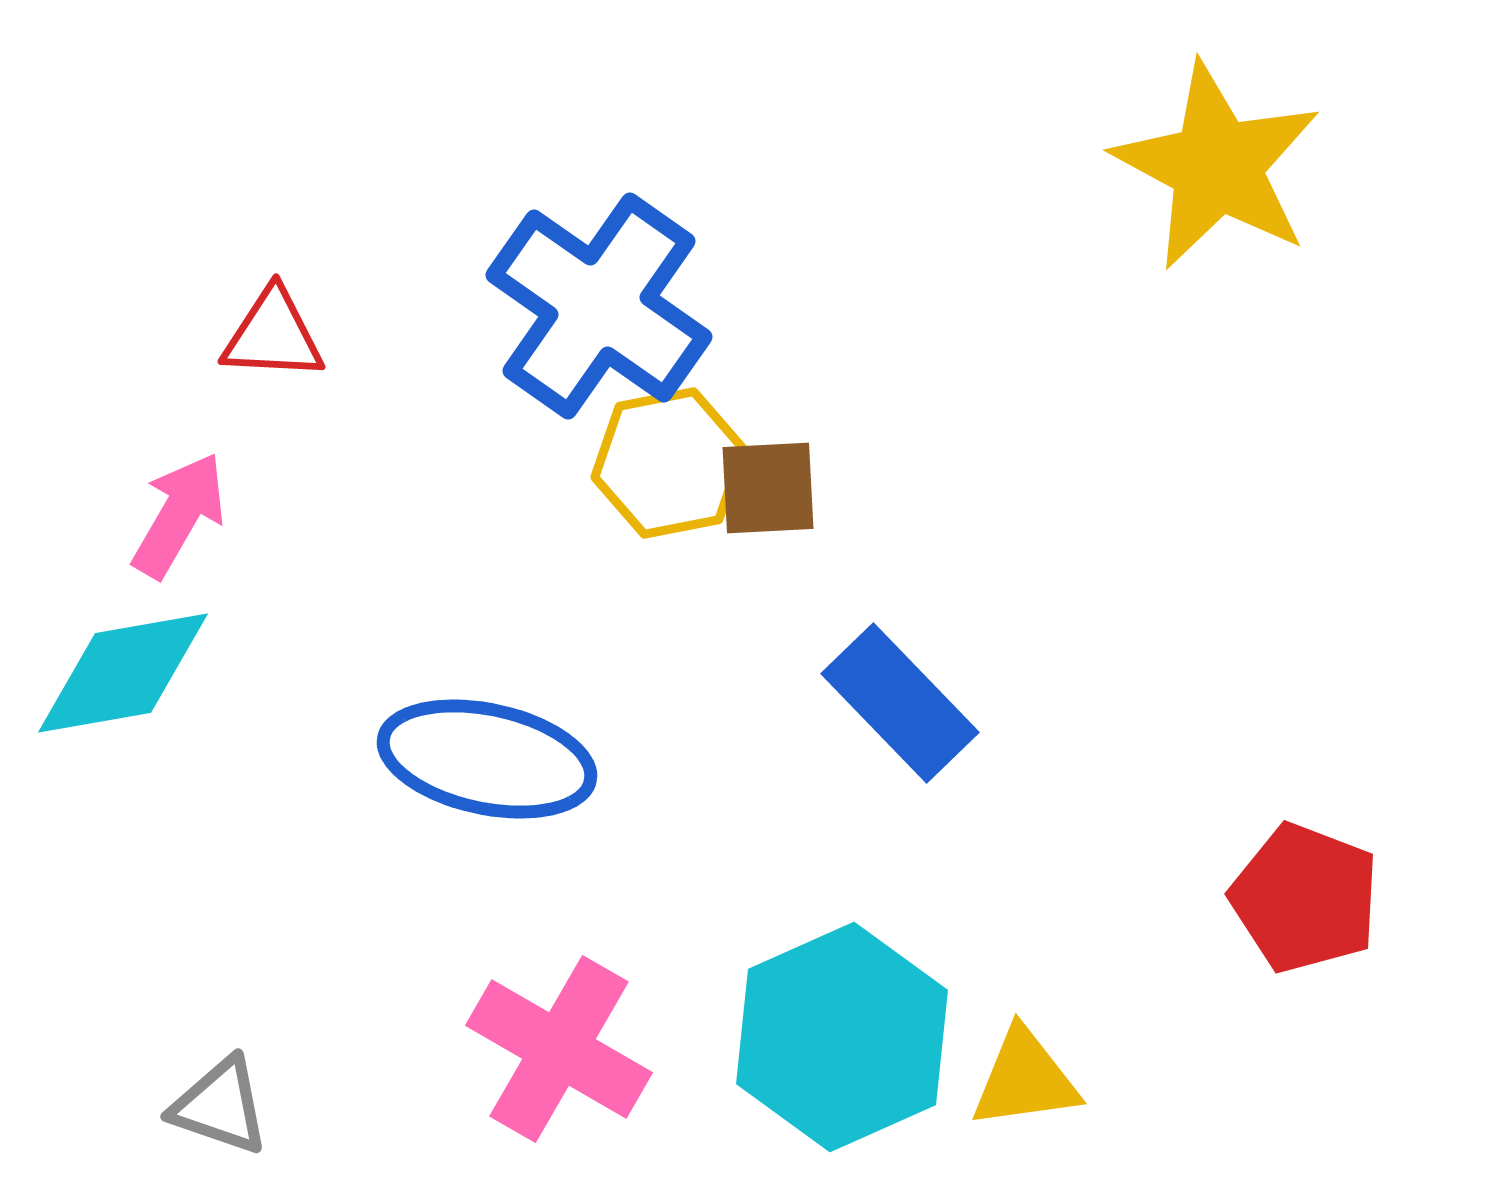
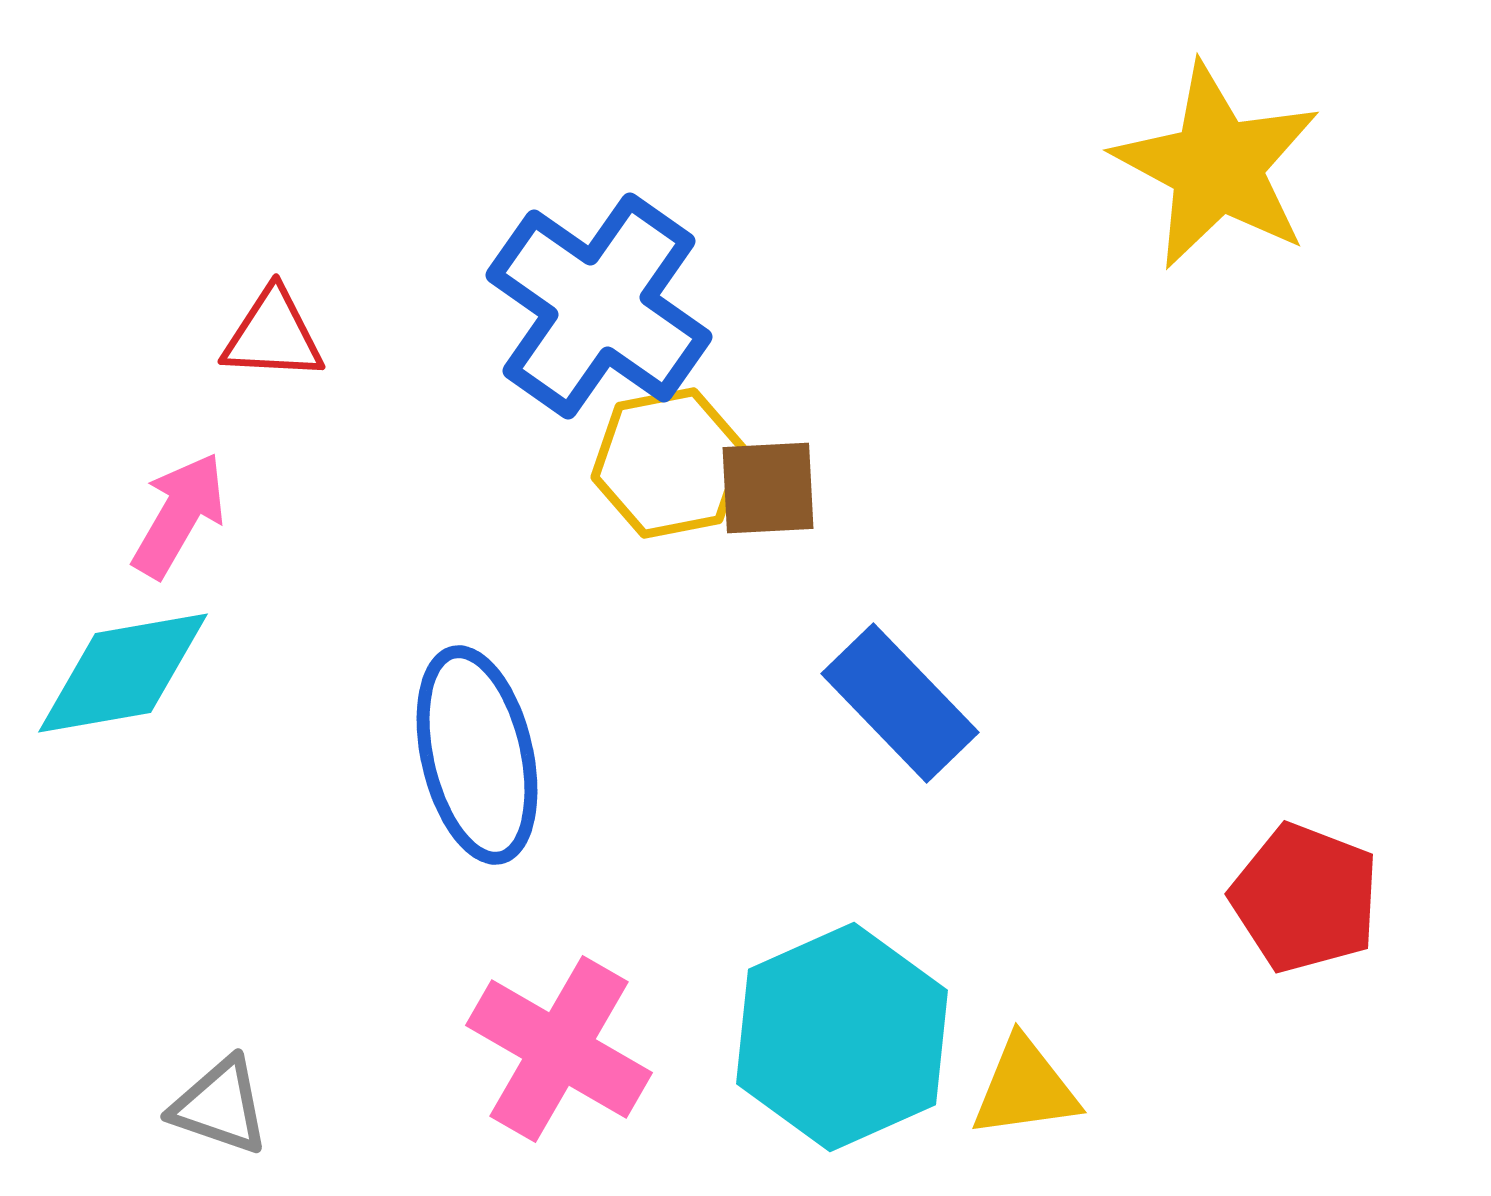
blue ellipse: moved 10 px left, 4 px up; rotated 65 degrees clockwise
yellow triangle: moved 9 px down
